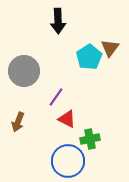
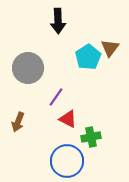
cyan pentagon: moved 1 px left
gray circle: moved 4 px right, 3 px up
red triangle: moved 1 px right
green cross: moved 1 px right, 2 px up
blue circle: moved 1 px left
